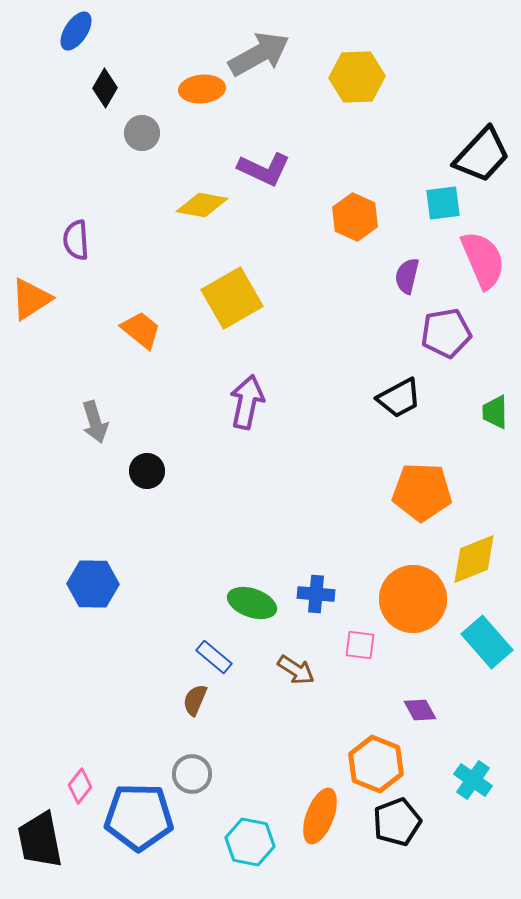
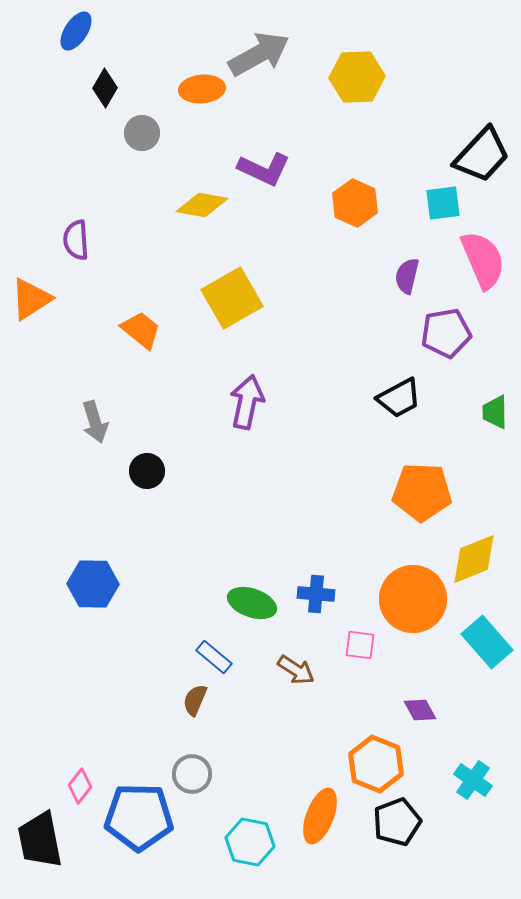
orange hexagon at (355, 217): moved 14 px up
